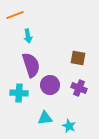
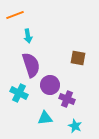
purple cross: moved 12 px left, 11 px down
cyan cross: rotated 24 degrees clockwise
cyan star: moved 6 px right
